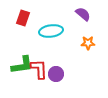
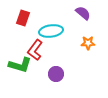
purple semicircle: moved 1 px up
green L-shape: moved 2 px left; rotated 25 degrees clockwise
red L-shape: moved 4 px left, 19 px up; rotated 140 degrees counterclockwise
